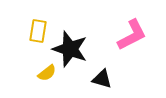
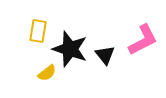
pink L-shape: moved 11 px right, 5 px down
black triangle: moved 3 px right, 24 px up; rotated 35 degrees clockwise
